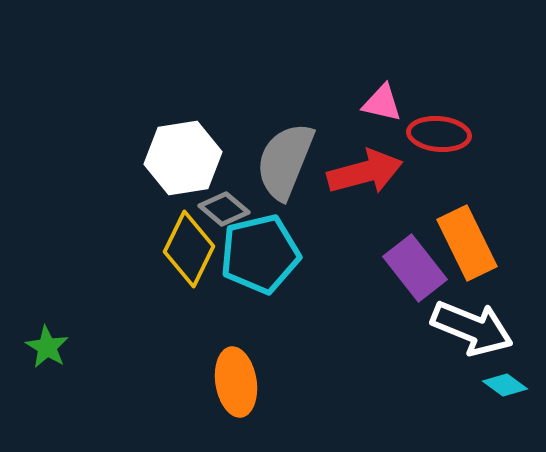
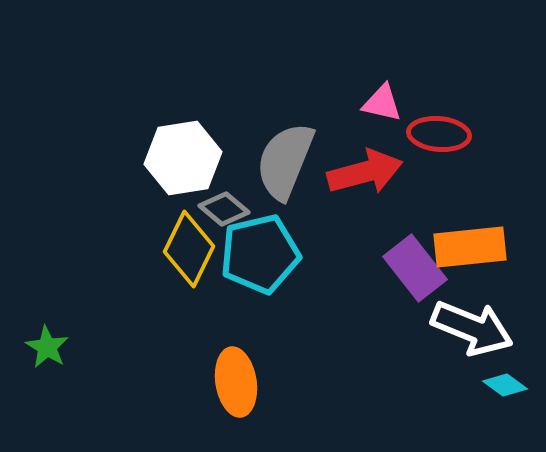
orange rectangle: moved 3 px right, 4 px down; rotated 70 degrees counterclockwise
